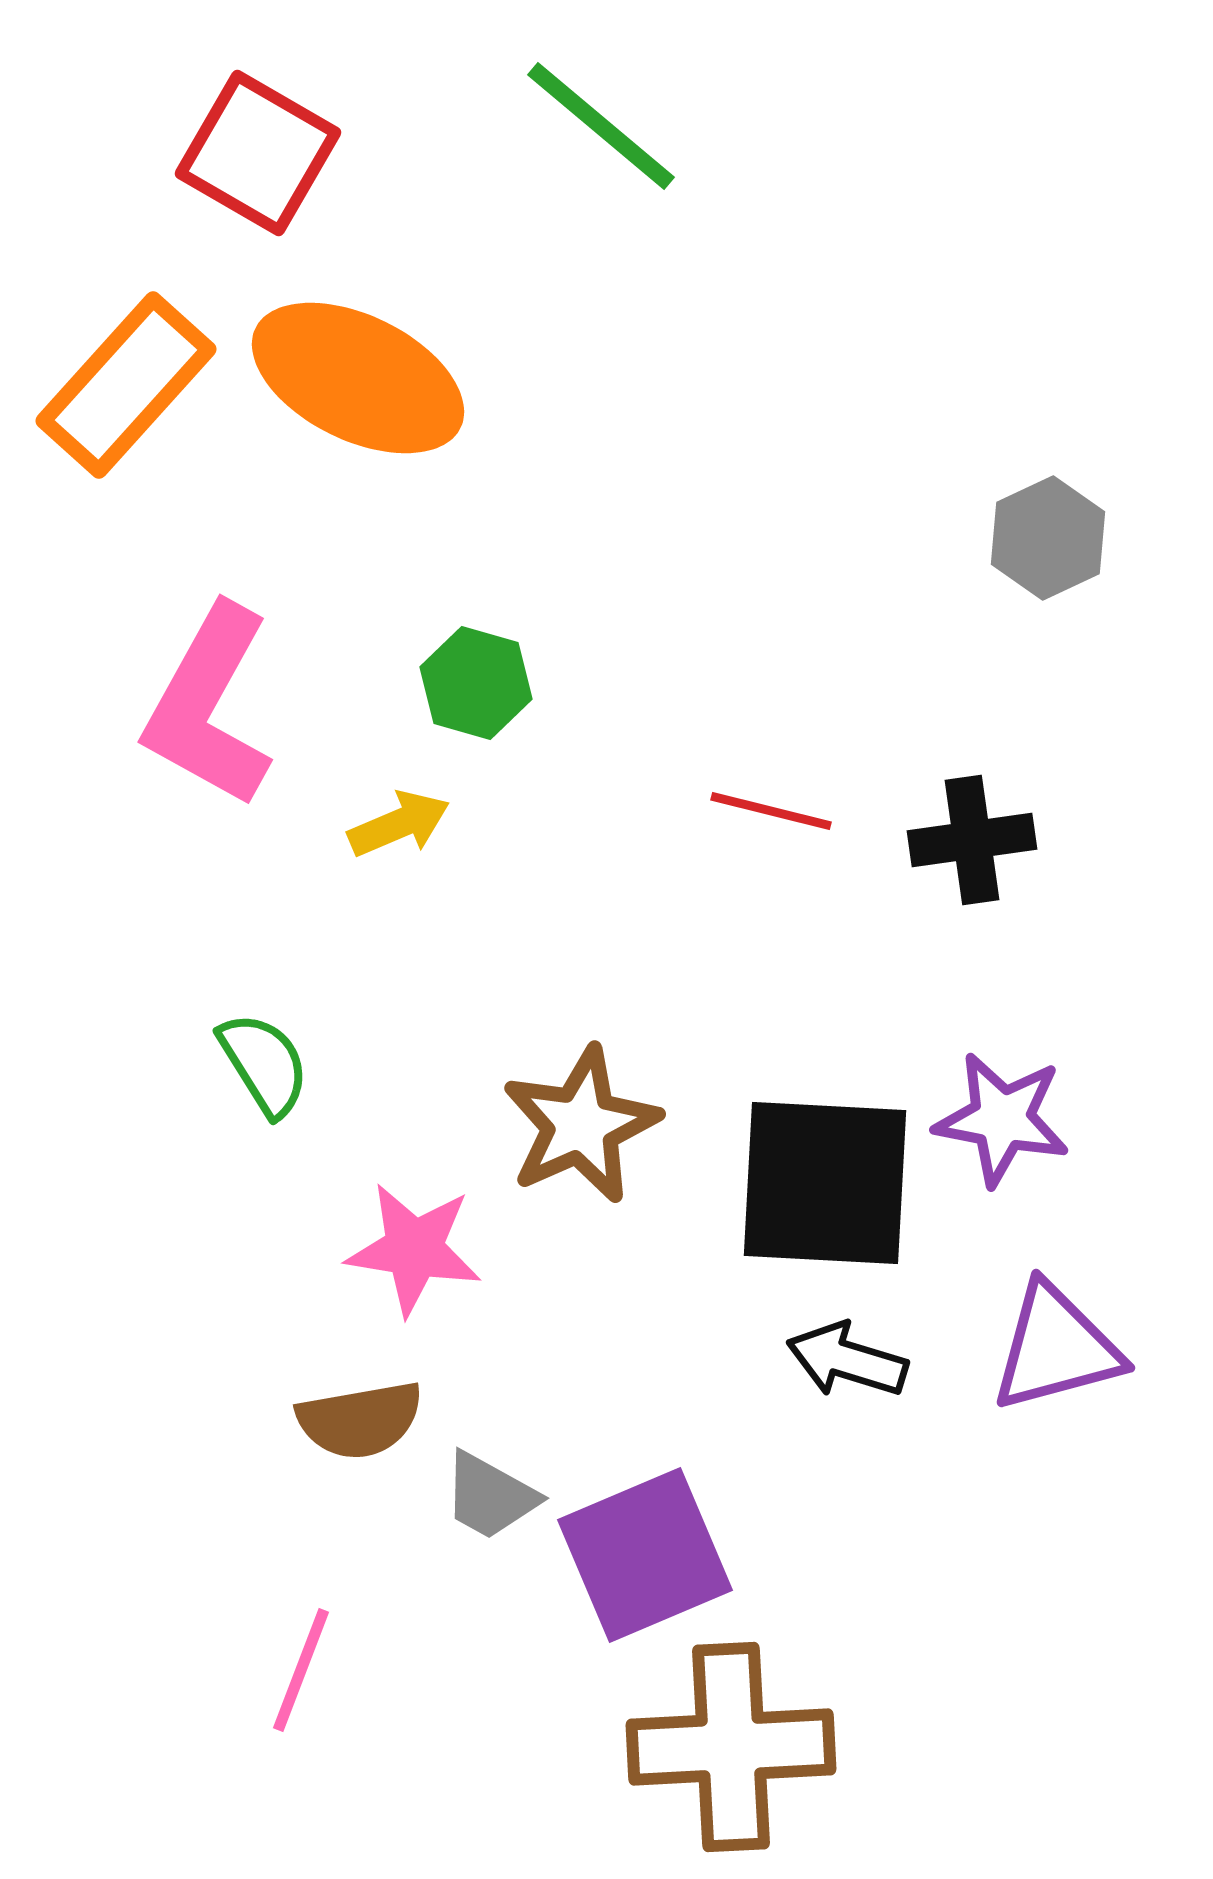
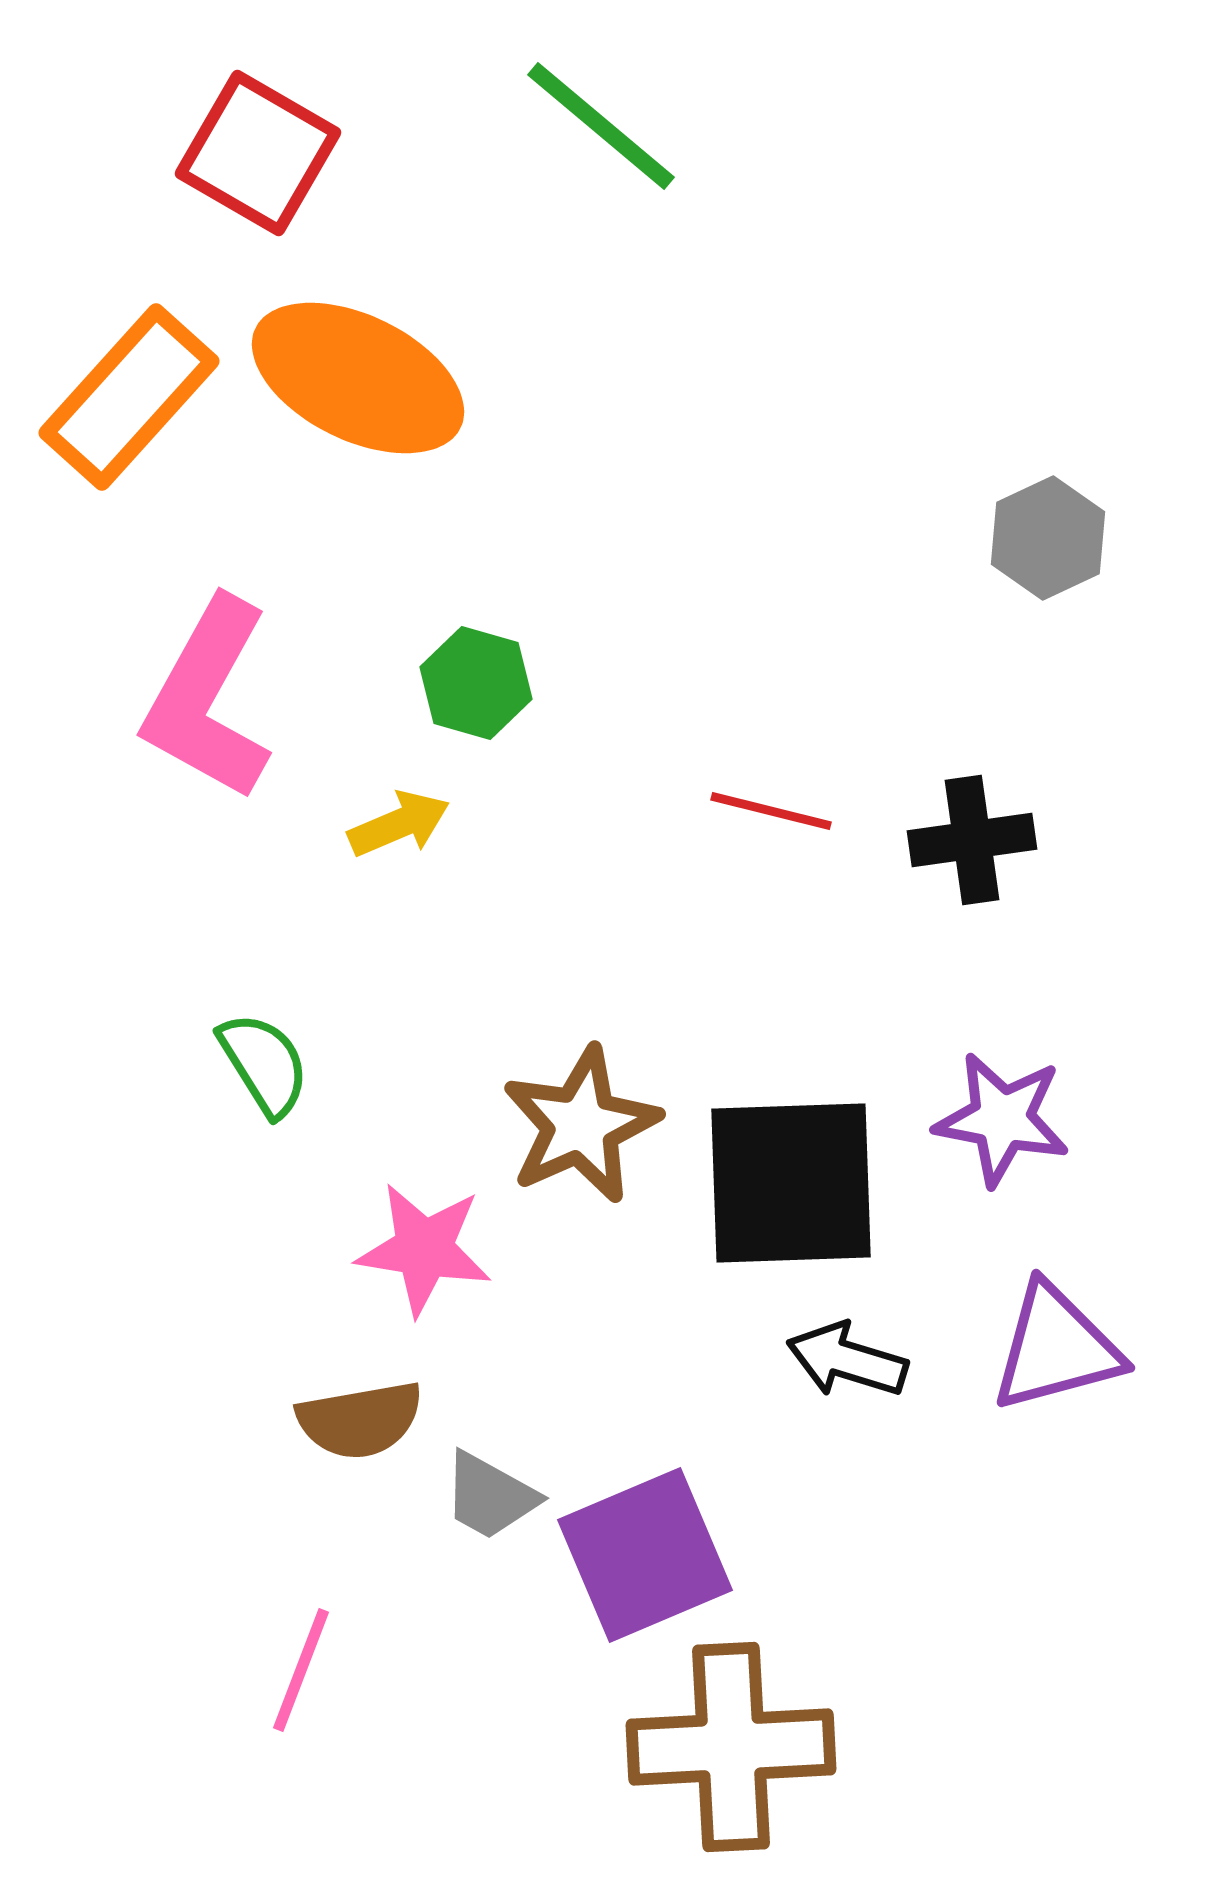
orange rectangle: moved 3 px right, 12 px down
pink L-shape: moved 1 px left, 7 px up
black square: moved 34 px left; rotated 5 degrees counterclockwise
pink star: moved 10 px right
